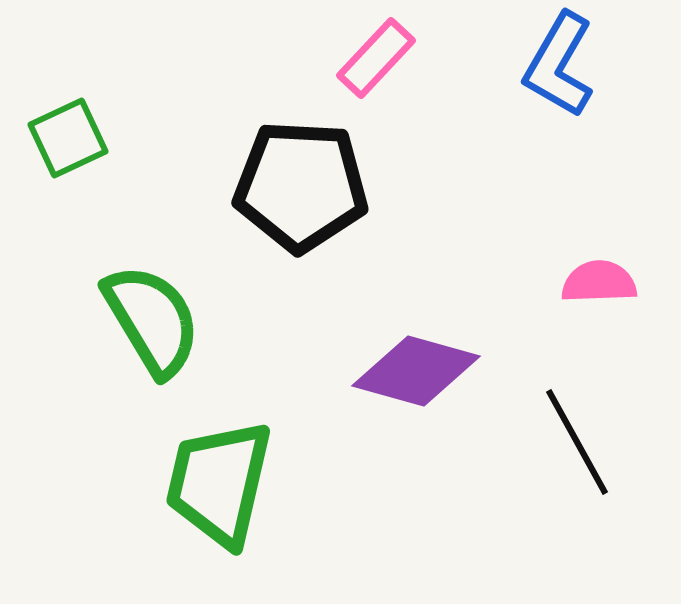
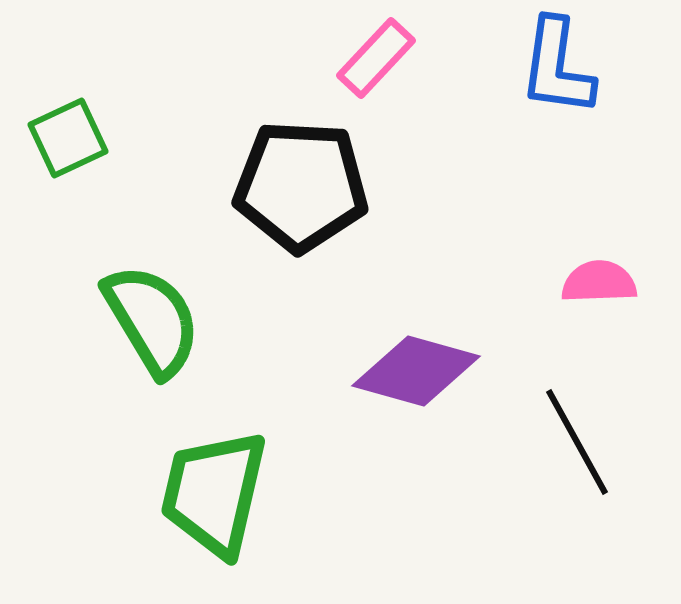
blue L-shape: moved 2 px left, 2 px down; rotated 22 degrees counterclockwise
green trapezoid: moved 5 px left, 10 px down
